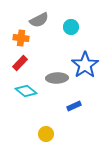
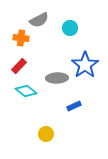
cyan circle: moved 1 px left, 1 px down
red rectangle: moved 1 px left, 3 px down
